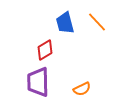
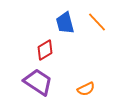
purple trapezoid: rotated 124 degrees clockwise
orange semicircle: moved 4 px right
